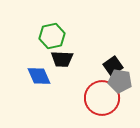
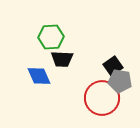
green hexagon: moved 1 px left, 1 px down; rotated 10 degrees clockwise
